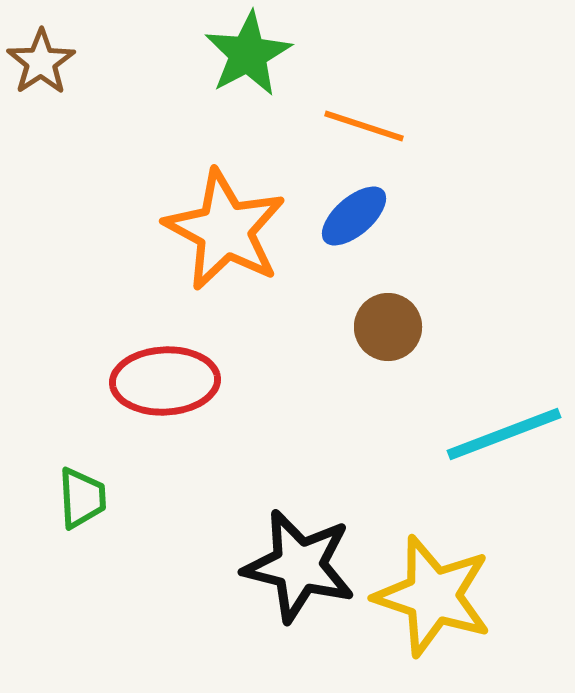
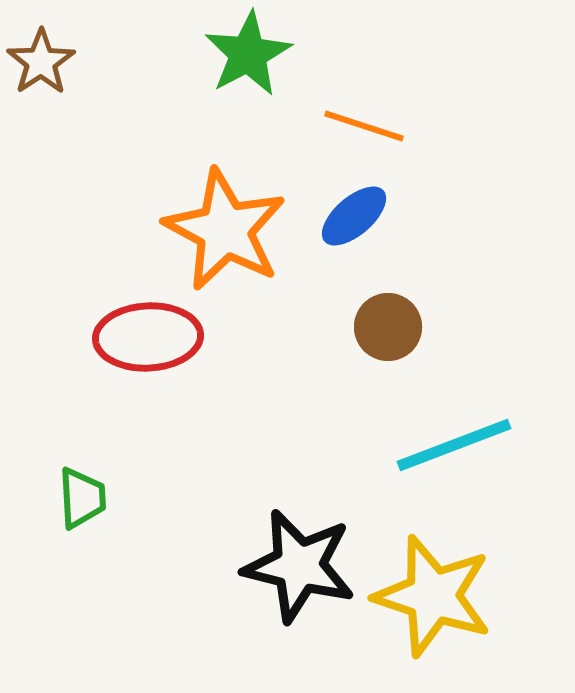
red ellipse: moved 17 px left, 44 px up
cyan line: moved 50 px left, 11 px down
